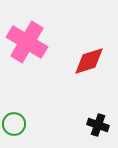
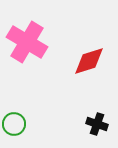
black cross: moved 1 px left, 1 px up
